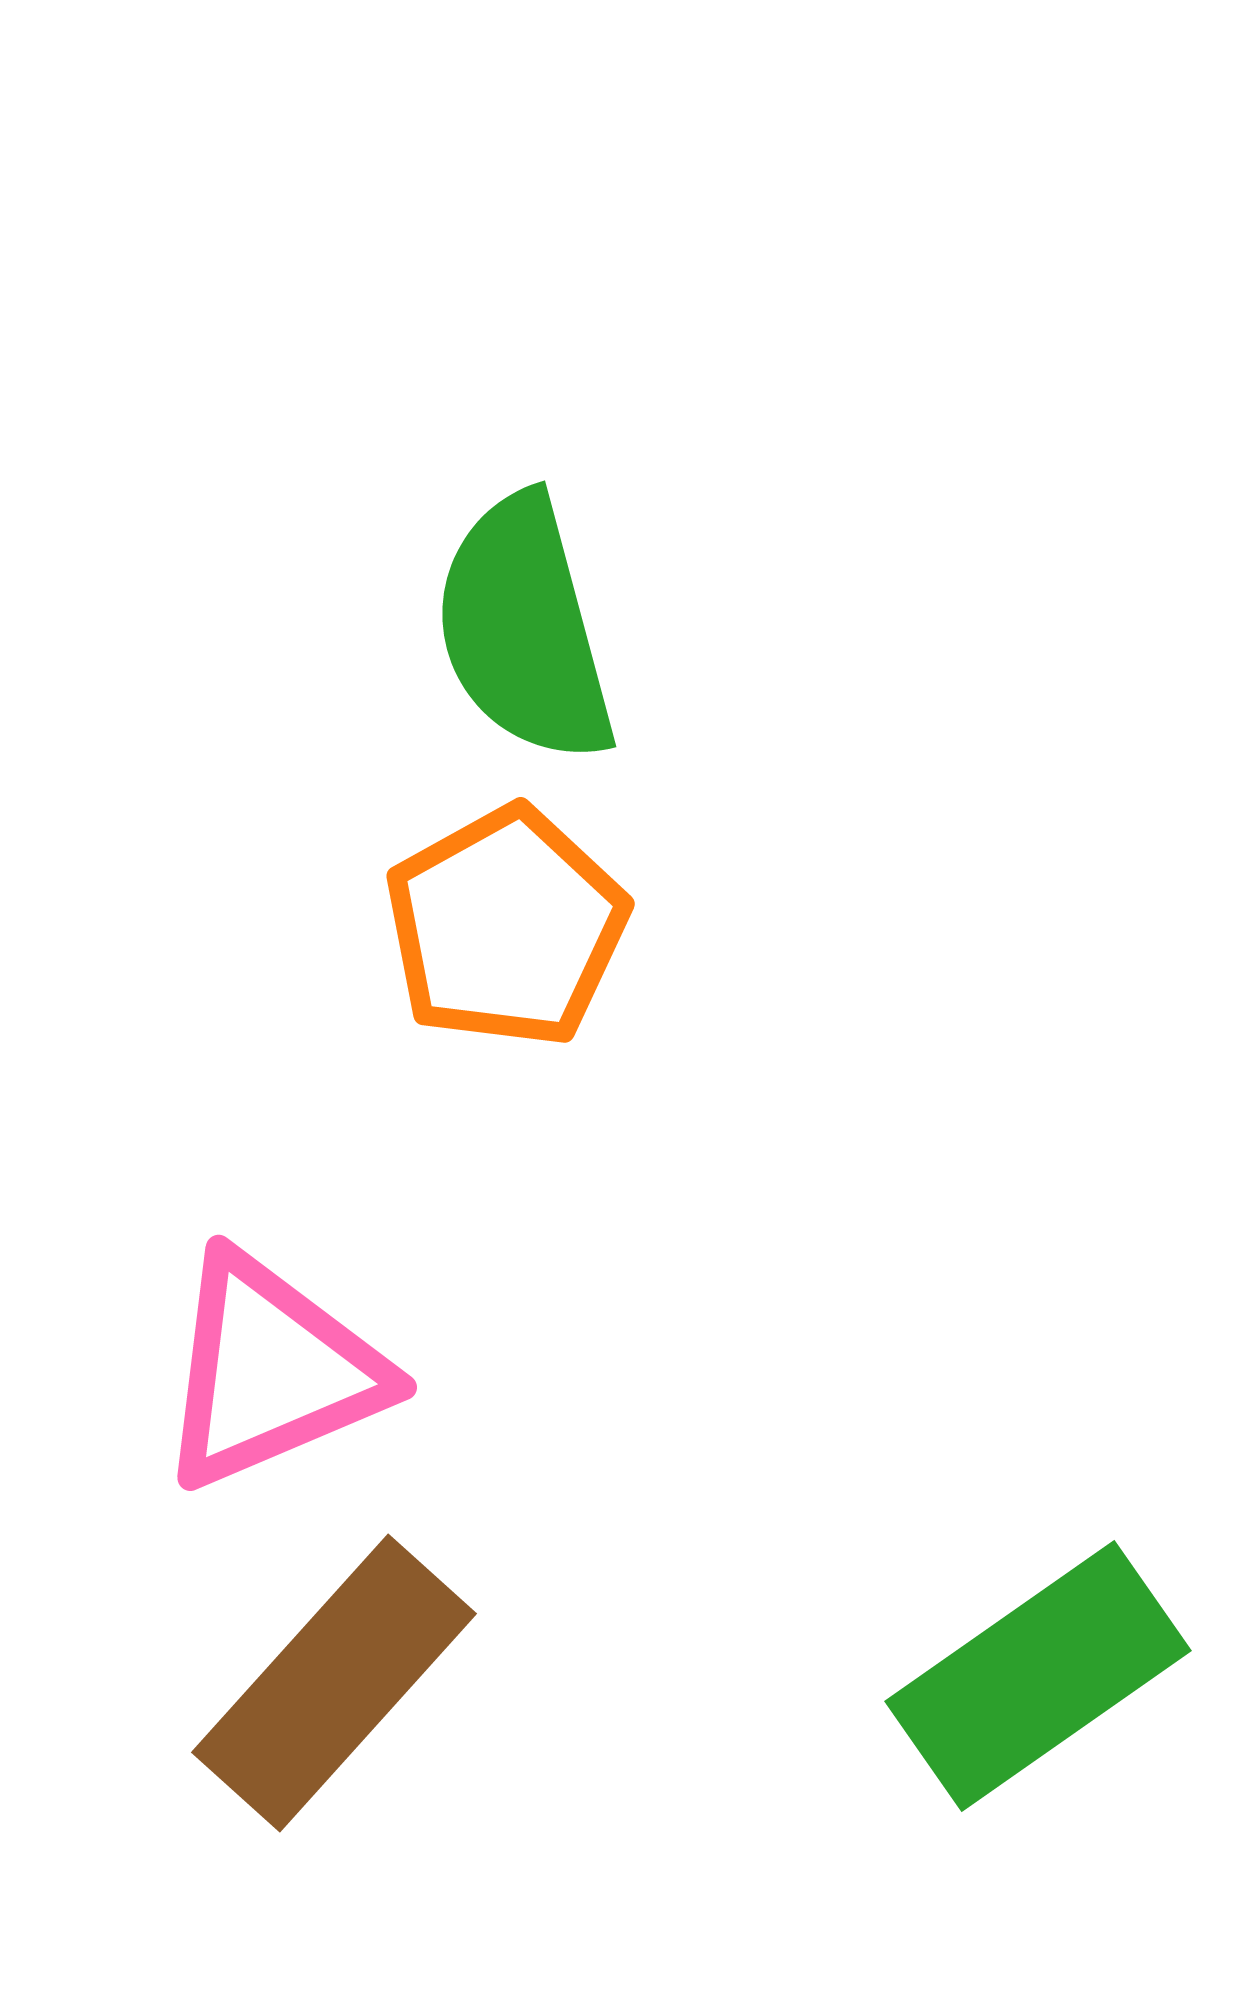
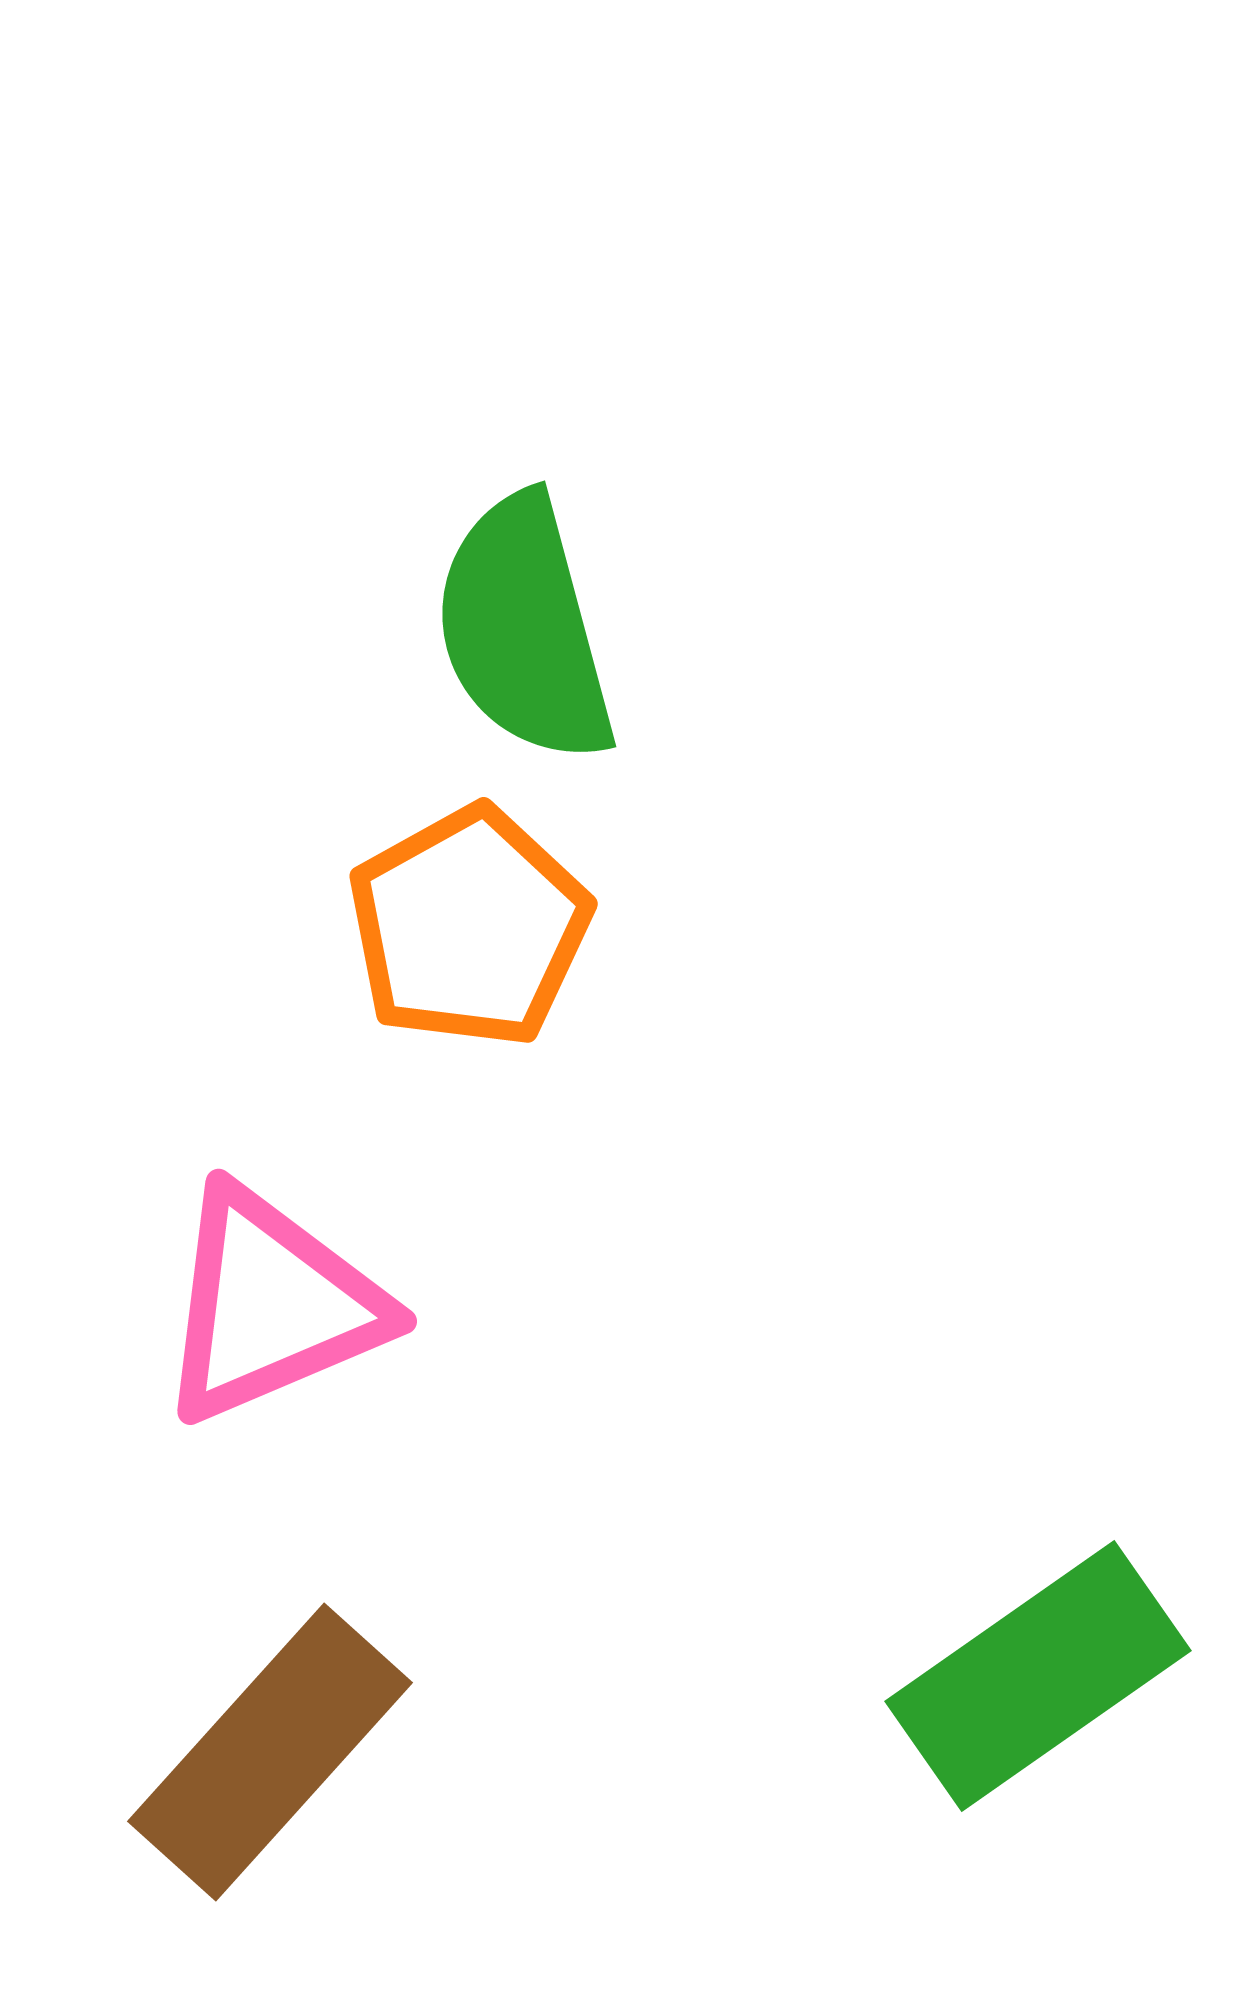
orange pentagon: moved 37 px left
pink triangle: moved 66 px up
brown rectangle: moved 64 px left, 69 px down
